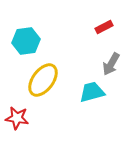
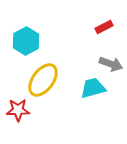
cyan hexagon: rotated 20 degrees counterclockwise
gray arrow: rotated 100 degrees counterclockwise
cyan trapezoid: moved 1 px right, 4 px up
red star: moved 1 px right, 8 px up; rotated 10 degrees counterclockwise
